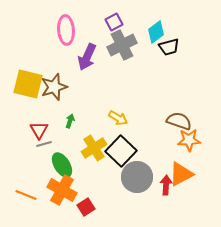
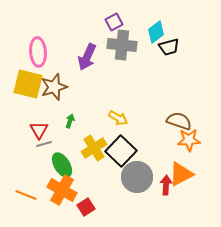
pink ellipse: moved 28 px left, 22 px down
gray cross: rotated 32 degrees clockwise
